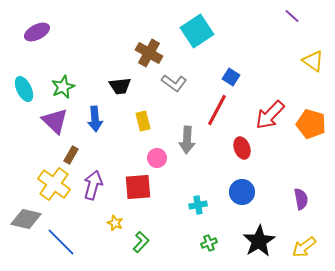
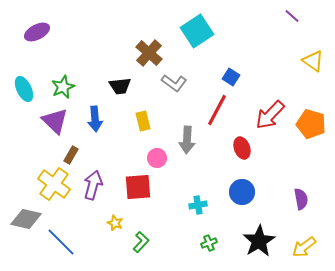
brown cross: rotated 12 degrees clockwise
